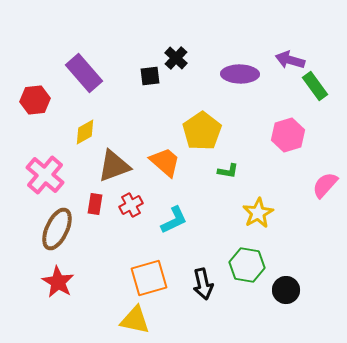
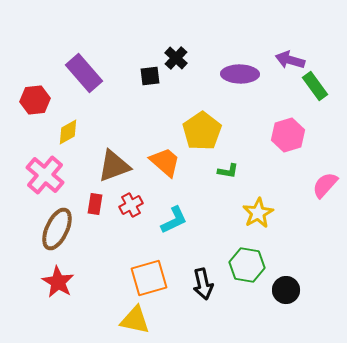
yellow diamond: moved 17 px left
